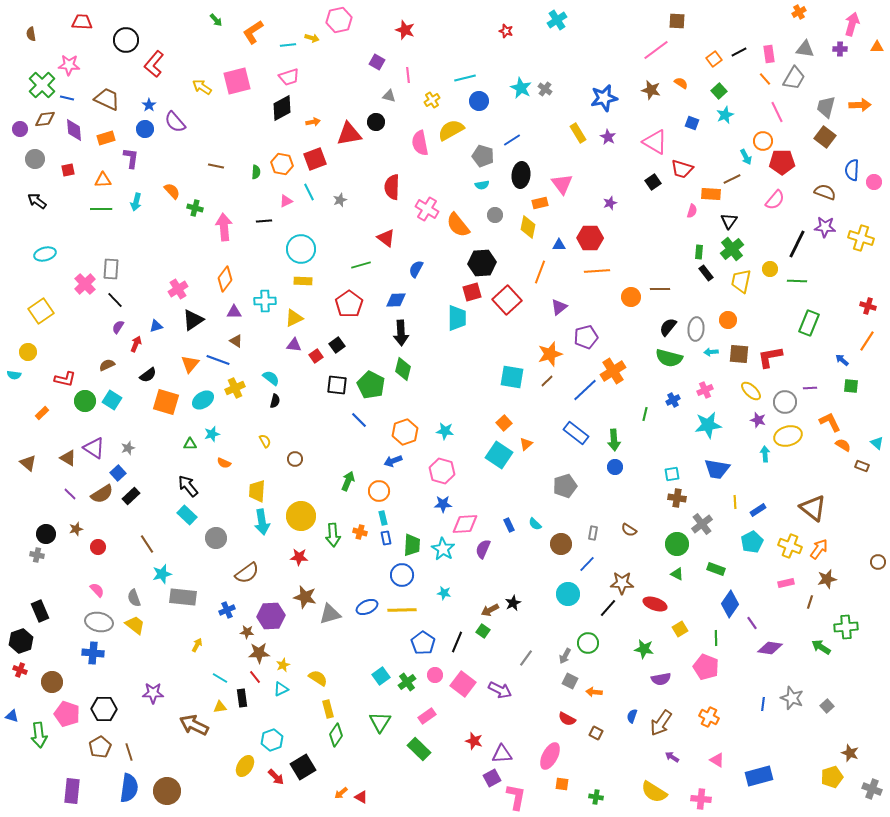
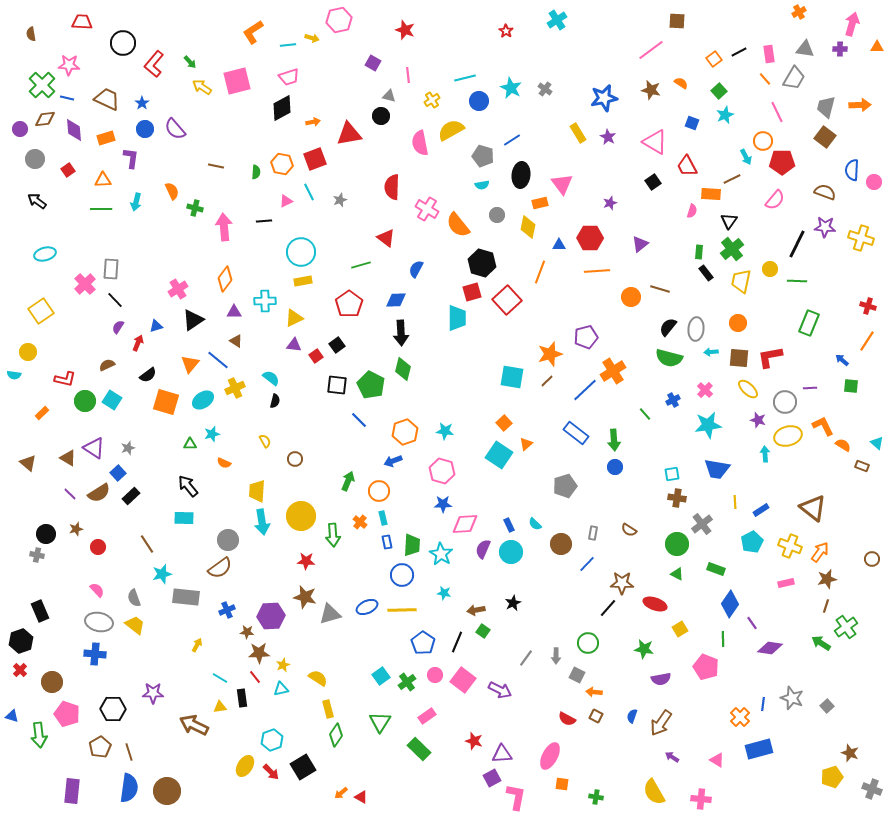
green arrow at (216, 20): moved 26 px left, 42 px down
red star at (506, 31): rotated 16 degrees clockwise
black circle at (126, 40): moved 3 px left, 3 px down
pink line at (656, 50): moved 5 px left
purple square at (377, 62): moved 4 px left, 1 px down
cyan star at (521, 88): moved 10 px left
blue star at (149, 105): moved 7 px left, 2 px up
purple semicircle at (175, 122): moved 7 px down
black circle at (376, 122): moved 5 px right, 6 px up
red trapezoid at (682, 169): moved 5 px right, 3 px up; rotated 45 degrees clockwise
red square at (68, 170): rotated 24 degrees counterclockwise
orange semicircle at (172, 191): rotated 18 degrees clockwise
gray circle at (495, 215): moved 2 px right
cyan circle at (301, 249): moved 3 px down
black hexagon at (482, 263): rotated 20 degrees clockwise
yellow rectangle at (303, 281): rotated 12 degrees counterclockwise
brown line at (660, 289): rotated 18 degrees clockwise
purple triangle at (559, 307): moved 81 px right, 63 px up
orange circle at (728, 320): moved 10 px right, 3 px down
red arrow at (136, 344): moved 2 px right, 1 px up
brown square at (739, 354): moved 4 px down
blue line at (218, 360): rotated 20 degrees clockwise
pink cross at (705, 390): rotated 21 degrees counterclockwise
yellow ellipse at (751, 391): moved 3 px left, 2 px up
green line at (645, 414): rotated 56 degrees counterclockwise
orange L-shape at (830, 422): moved 7 px left, 4 px down
brown semicircle at (102, 494): moved 3 px left, 1 px up
blue rectangle at (758, 510): moved 3 px right
cyan rectangle at (187, 515): moved 3 px left, 3 px down; rotated 42 degrees counterclockwise
orange cross at (360, 532): moved 10 px up; rotated 24 degrees clockwise
gray circle at (216, 538): moved 12 px right, 2 px down
blue rectangle at (386, 538): moved 1 px right, 4 px down
cyan star at (443, 549): moved 2 px left, 5 px down
orange arrow at (819, 549): moved 1 px right, 3 px down
red star at (299, 557): moved 7 px right, 4 px down
brown circle at (878, 562): moved 6 px left, 3 px up
brown semicircle at (247, 573): moved 27 px left, 5 px up
cyan circle at (568, 594): moved 57 px left, 42 px up
gray rectangle at (183, 597): moved 3 px right
brown line at (810, 602): moved 16 px right, 4 px down
brown arrow at (490, 610): moved 14 px left; rotated 18 degrees clockwise
green cross at (846, 627): rotated 30 degrees counterclockwise
green line at (716, 638): moved 7 px right, 1 px down
green arrow at (821, 647): moved 4 px up
blue cross at (93, 653): moved 2 px right, 1 px down
gray arrow at (565, 656): moved 9 px left; rotated 28 degrees counterclockwise
red cross at (20, 670): rotated 24 degrees clockwise
gray square at (570, 681): moved 7 px right, 6 px up
pink square at (463, 684): moved 4 px up
cyan triangle at (281, 689): rotated 14 degrees clockwise
black hexagon at (104, 709): moved 9 px right
orange cross at (709, 717): moved 31 px right; rotated 18 degrees clockwise
brown square at (596, 733): moved 17 px up
blue rectangle at (759, 776): moved 27 px up
red arrow at (276, 777): moved 5 px left, 5 px up
yellow semicircle at (654, 792): rotated 28 degrees clockwise
